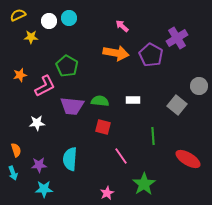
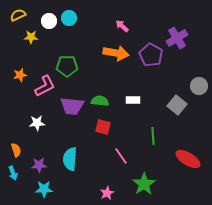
green pentagon: rotated 30 degrees counterclockwise
